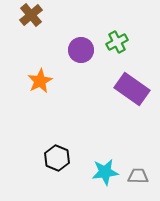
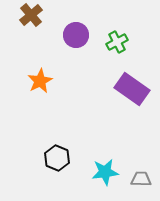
purple circle: moved 5 px left, 15 px up
gray trapezoid: moved 3 px right, 3 px down
